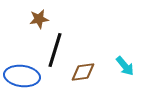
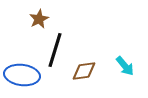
brown star: rotated 18 degrees counterclockwise
brown diamond: moved 1 px right, 1 px up
blue ellipse: moved 1 px up
